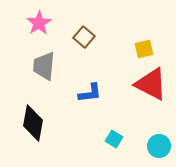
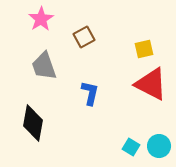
pink star: moved 2 px right, 4 px up
brown square: rotated 20 degrees clockwise
gray trapezoid: rotated 24 degrees counterclockwise
blue L-shape: rotated 70 degrees counterclockwise
cyan square: moved 17 px right, 8 px down
